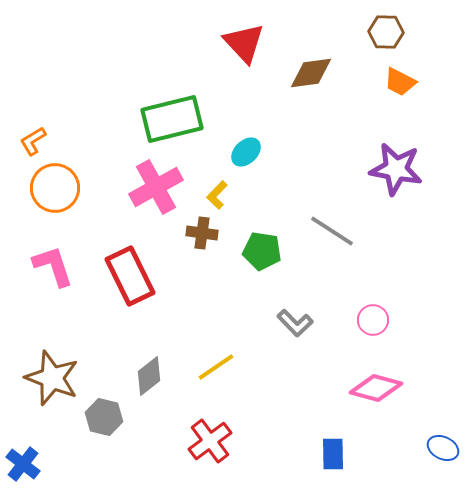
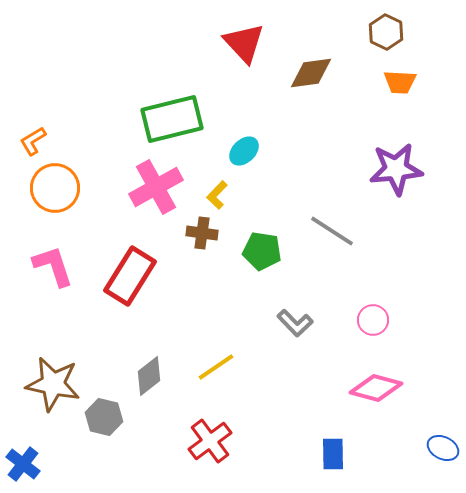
brown hexagon: rotated 24 degrees clockwise
orange trapezoid: rotated 24 degrees counterclockwise
cyan ellipse: moved 2 px left, 1 px up
purple star: rotated 16 degrees counterclockwise
red rectangle: rotated 58 degrees clockwise
brown star: moved 1 px right, 6 px down; rotated 10 degrees counterclockwise
